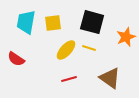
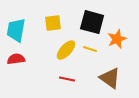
cyan trapezoid: moved 10 px left, 8 px down
orange star: moved 9 px left, 2 px down
yellow line: moved 1 px right, 1 px down
red semicircle: rotated 138 degrees clockwise
red line: moved 2 px left; rotated 28 degrees clockwise
